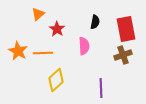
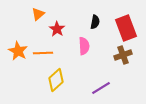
red rectangle: moved 1 px up; rotated 10 degrees counterclockwise
purple line: rotated 60 degrees clockwise
